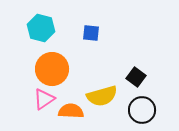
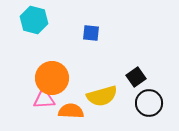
cyan hexagon: moved 7 px left, 8 px up
orange circle: moved 9 px down
black square: rotated 18 degrees clockwise
pink triangle: rotated 30 degrees clockwise
black circle: moved 7 px right, 7 px up
